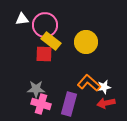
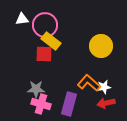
yellow circle: moved 15 px right, 4 px down
